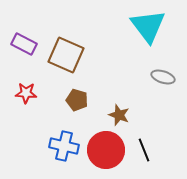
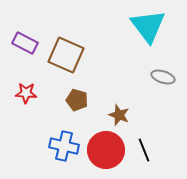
purple rectangle: moved 1 px right, 1 px up
